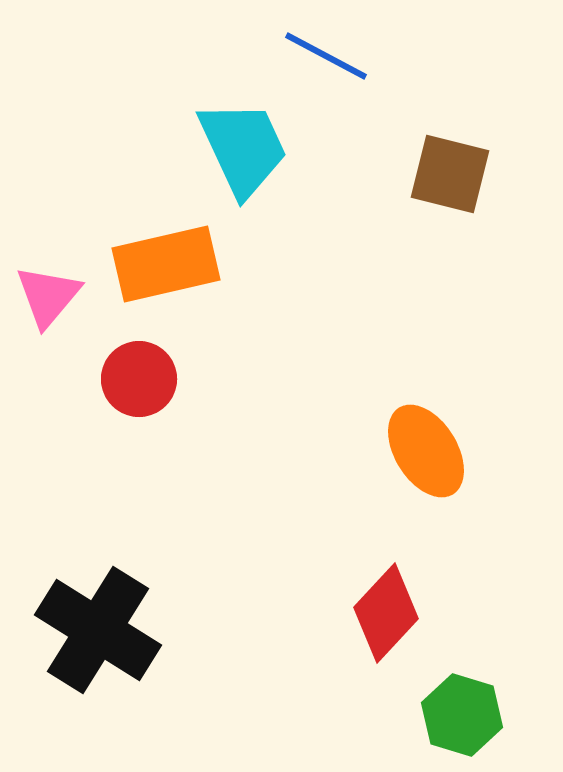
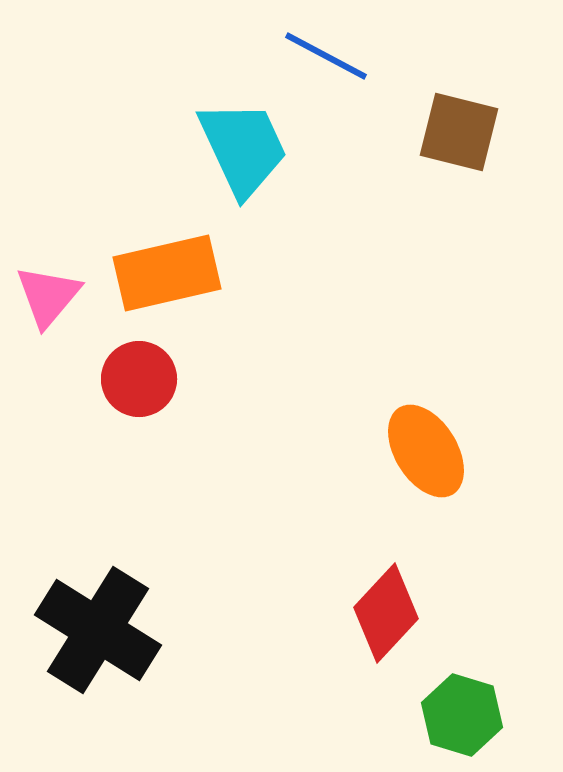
brown square: moved 9 px right, 42 px up
orange rectangle: moved 1 px right, 9 px down
